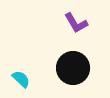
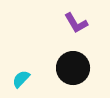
cyan semicircle: rotated 90 degrees counterclockwise
